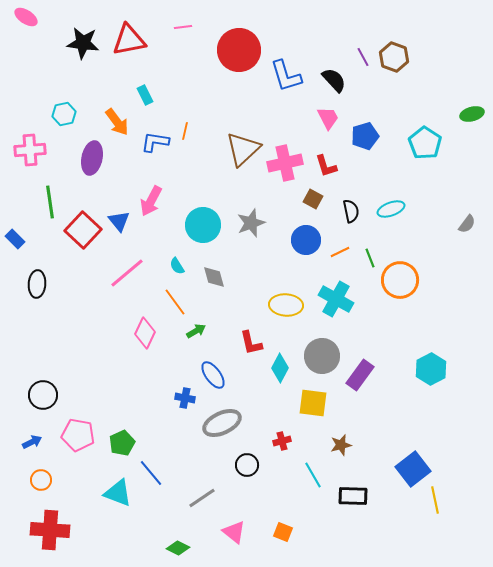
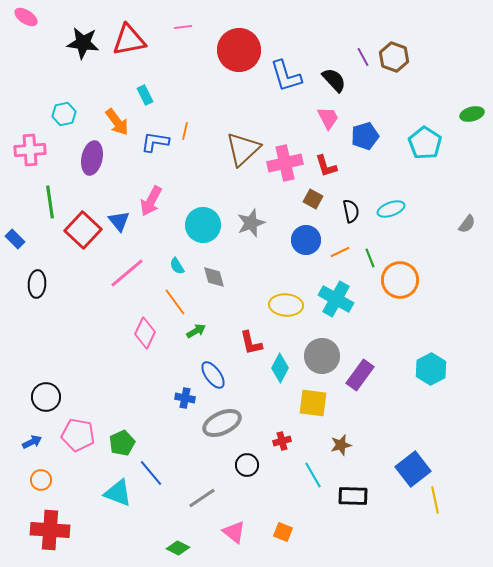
black circle at (43, 395): moved 3 px right, 2 px down
